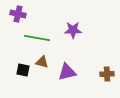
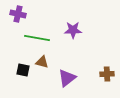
purple triangle: moved 6 px down; rotated 24 degrees counterclockwise
